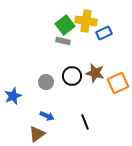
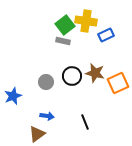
blue rectangle: moved 2 px right, 2 px down
blue arrow: rotated 16 degrees counterclockwise
